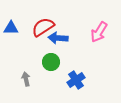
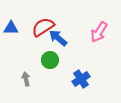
blue arrow: rotated 36 degrees clockwise
green circle: moved 1 px left, 2 px up
blue cross: moved 5 px right, 1 px up
